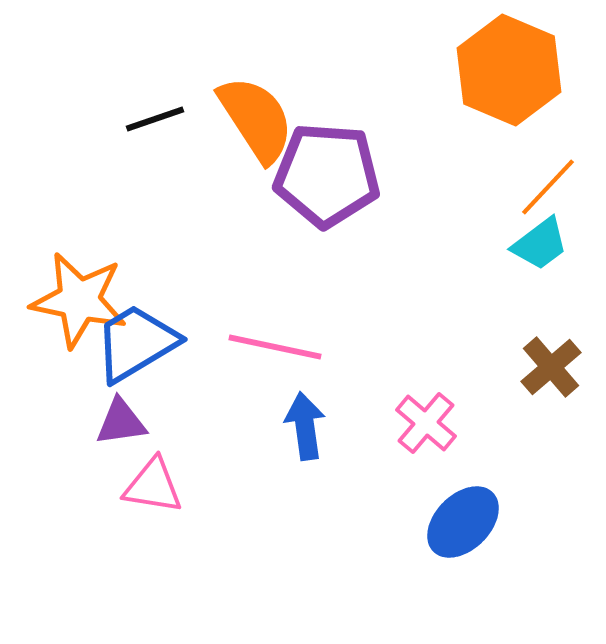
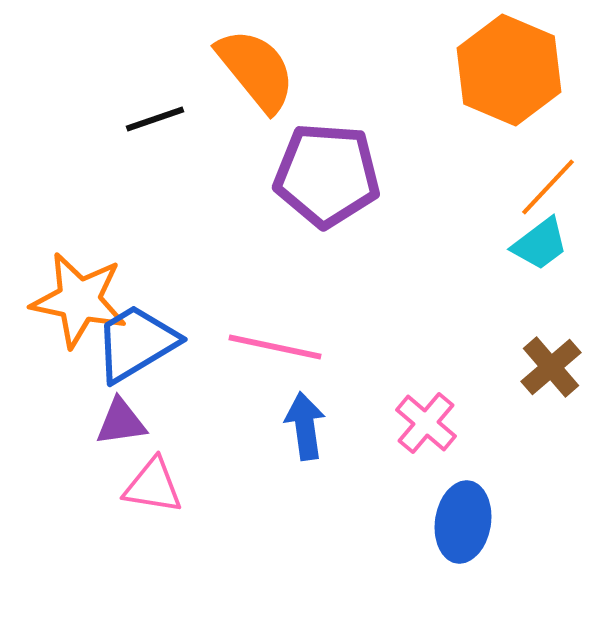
orange semicircle: moved 49 px up; rotated 6 degrees counterclockwise
blue ellipse: rotated 36 degrees counterclockwise
